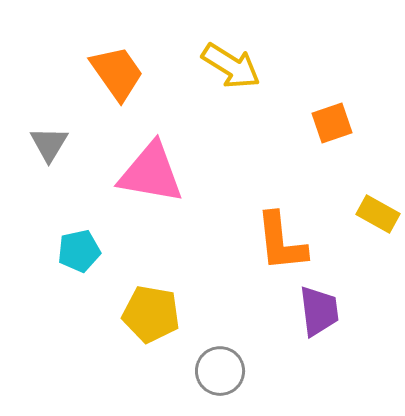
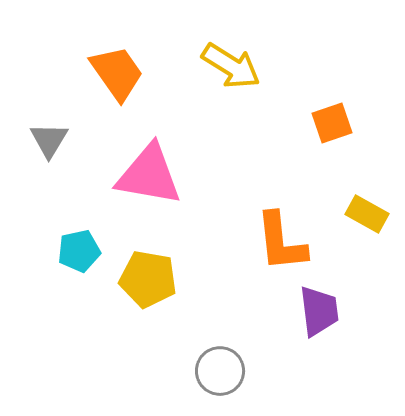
gray triangle: moved 4 px up
pink triangle: moved 2 px left, 2 px down
yellow rectangle: moved 11 px left
yellow pentagon: moved 3 px left, 35 px up
